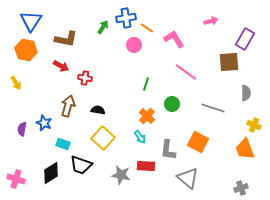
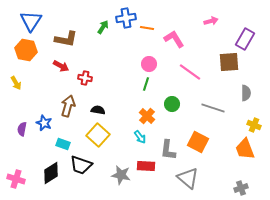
orange line: rotated 24 degrees counterclockwise
pink circle: moved 15 px right, 19 px down
pink line: moved 4 px right
yellow square: moved 5 px left, 3 px up
